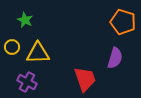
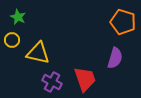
green star: moved 7 px left, 3 px up
yellow circle: moved 7 px up
yellow triangle: rotated 15 degrees clockwise
purple cross: moved 25 px right
